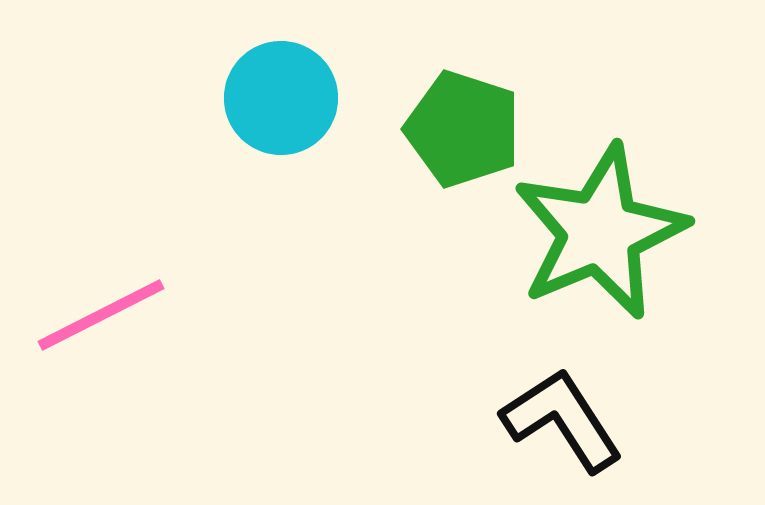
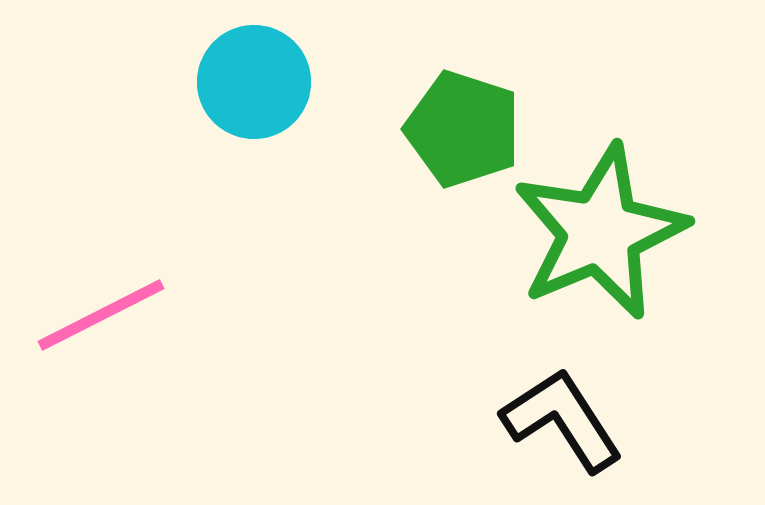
cyan circle: moved 27 px left, 16 px up
